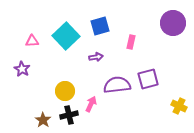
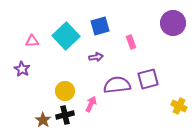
pink rectangle: rotated 32 degrees counterclockwise
black cross: moved 4 px left
